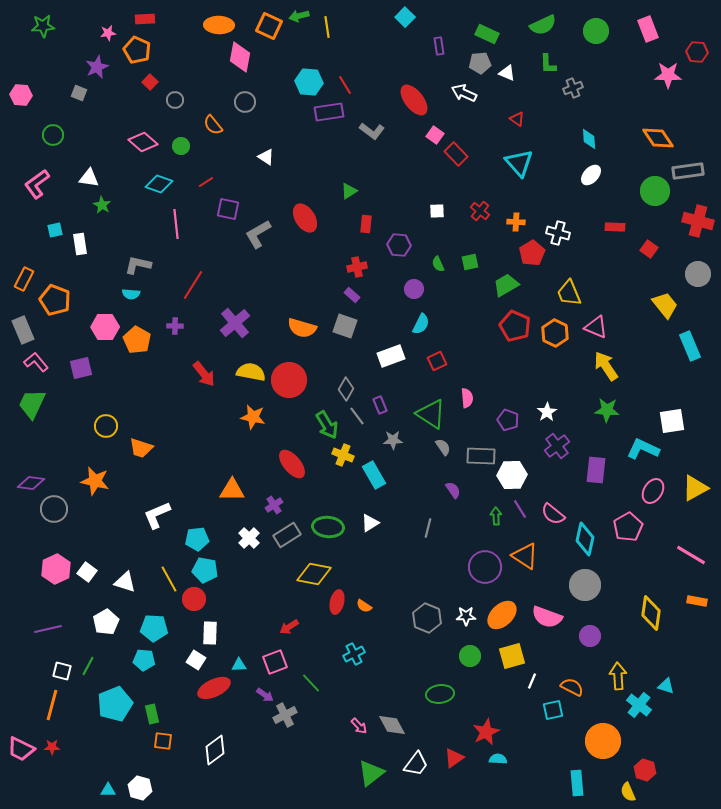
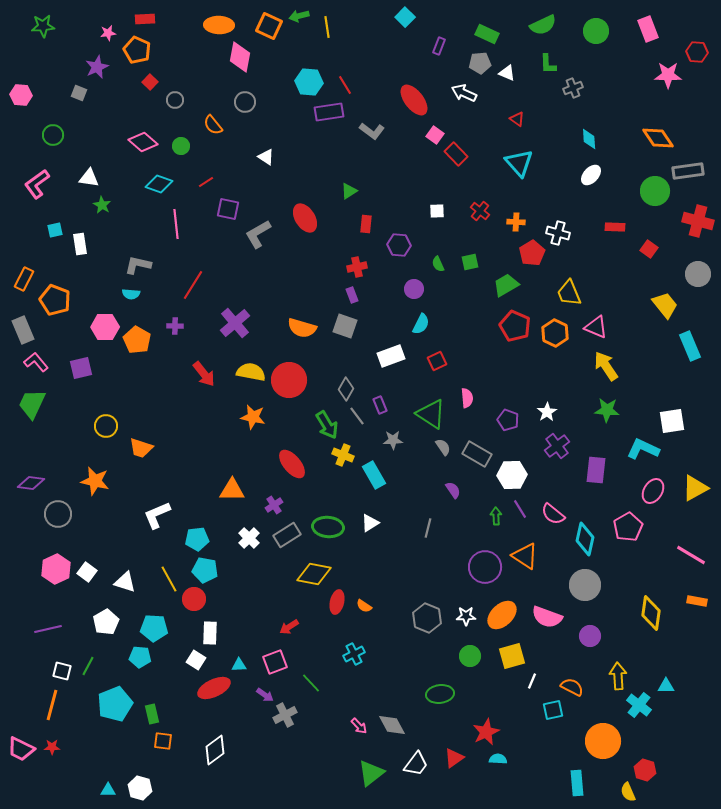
purple rectangle at (439, 46): rotated 30 degrees clockwise
purple rectangle at (352, 295): rotated 28 degrees clockwise
gray rectangle at (481, 456): moved 4 px left, 2 px up; rotated 28 degrees clockwise
gray circle at (54, 509): moved 4 px right, 5 px down
cyan pentagon at (144, 660): moved 4 px left, 3 px up
cyan triangle at (666, 686): rotated 18 degrees counterclockwise
